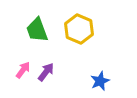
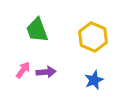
yellow hexagon: moved 14 px right, 8 px down
purple arrow: rotated 48 degrees clockwise
blue star: moved 6 px left, 1 px up
